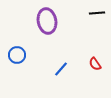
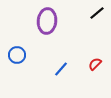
black line: rotated 35 degrees counterclockwise
purple ellipse: rotated 15 degrees clockwise
red semicircle: rotated 80 degrees clockwise
